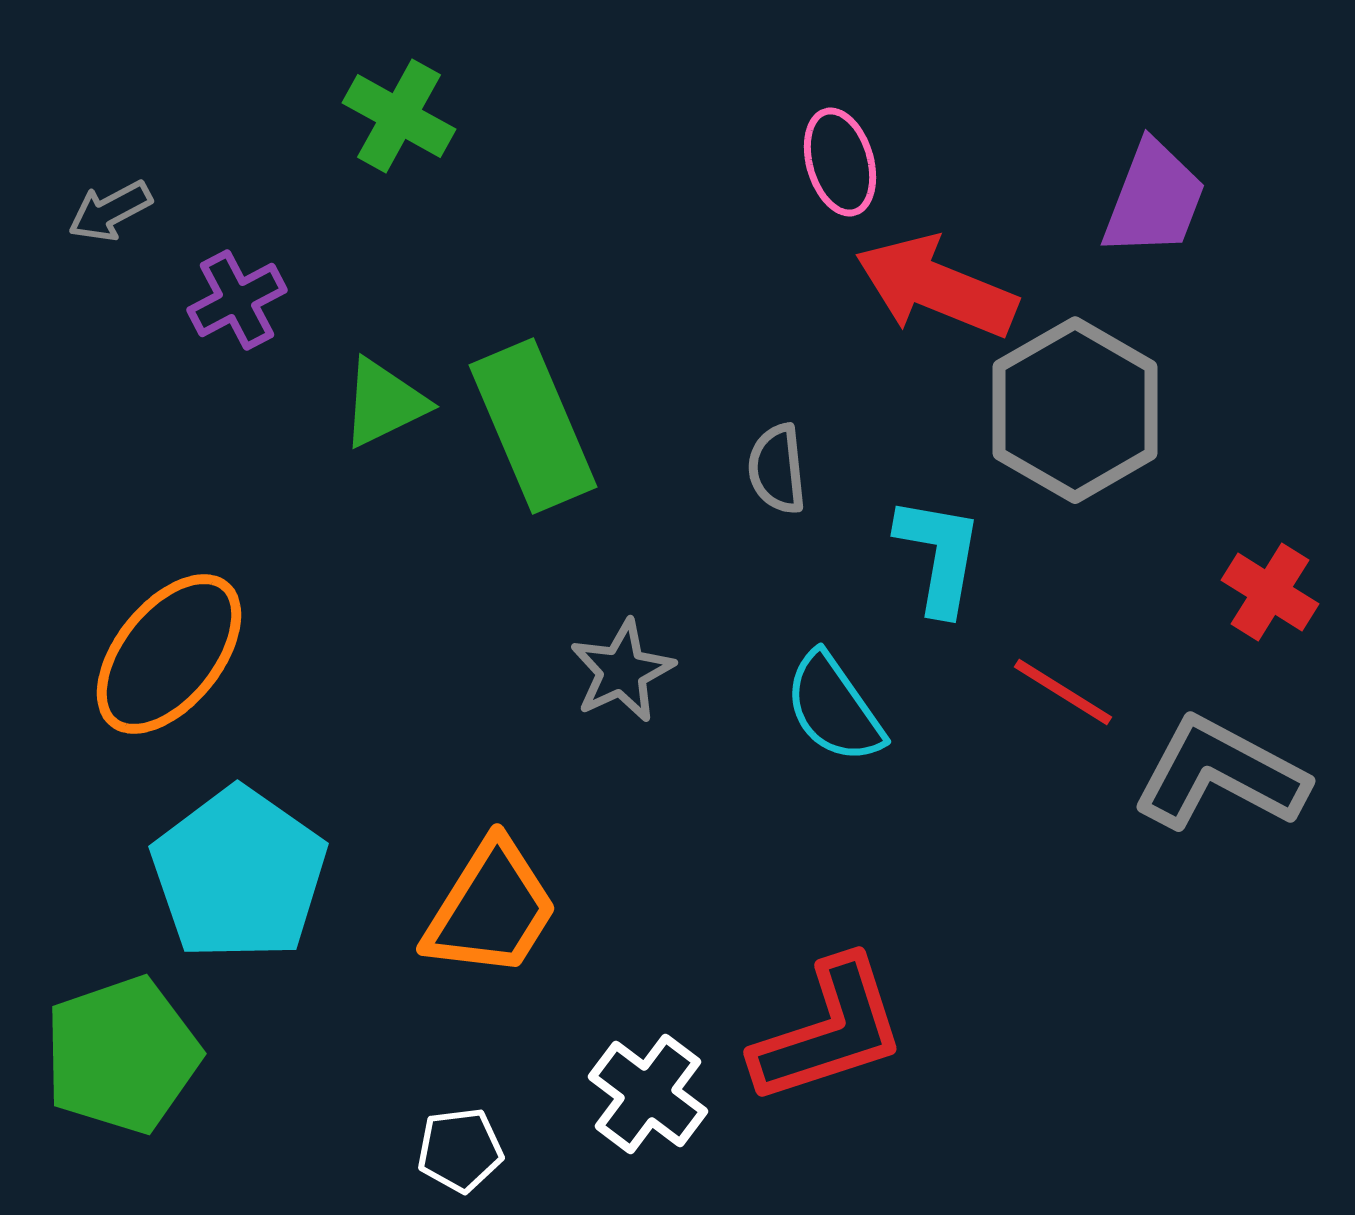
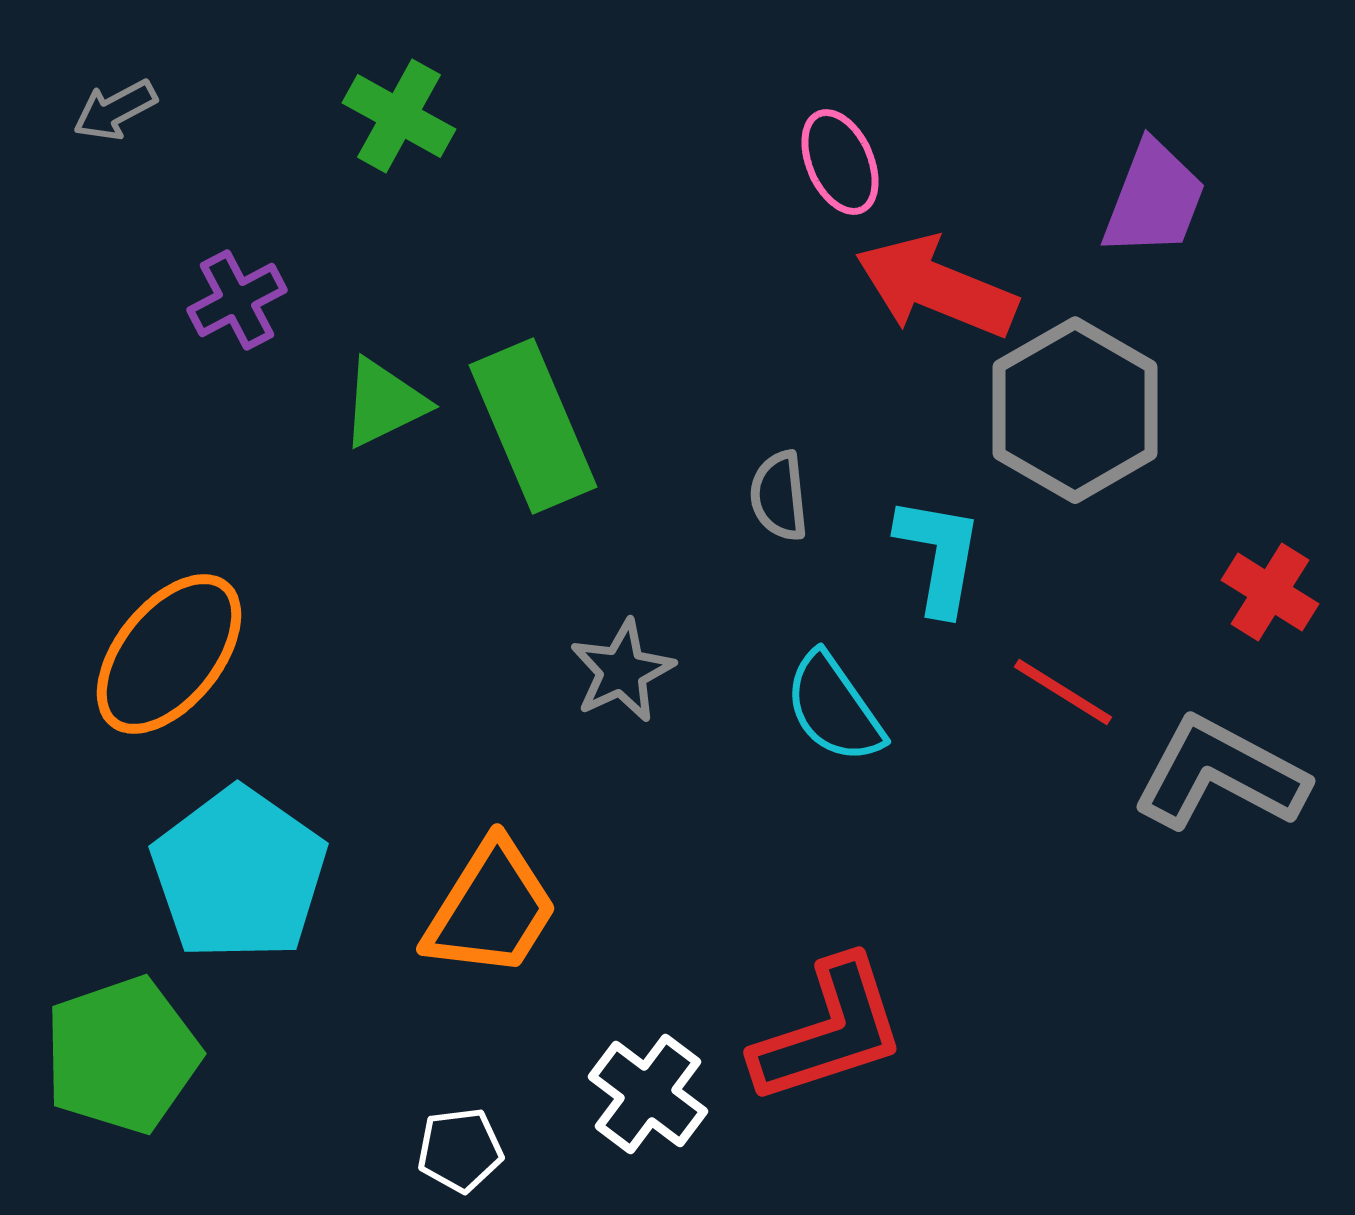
pink ellipse: rotated 8 degrees counterclockwise
gray arrow: moved 5 px right, 101 px up
gray semicircle: moved 2 px right, 27 px down
